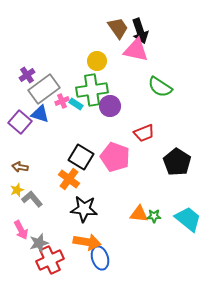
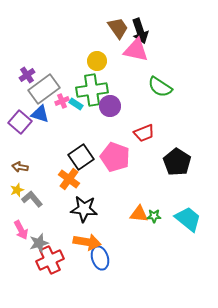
black square: rotated 25 degrees clockwise
